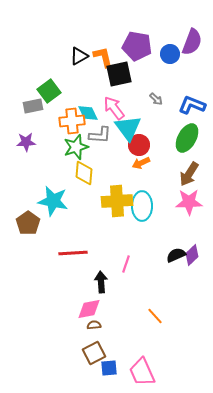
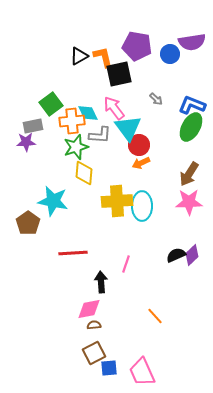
purple semicircle: rotated 60 degrees clockwise
green square: moved 2 px right, 13 px down
gray rectangle: moved 20 px down
green ellipse: moved 4 px right, 11 px up
